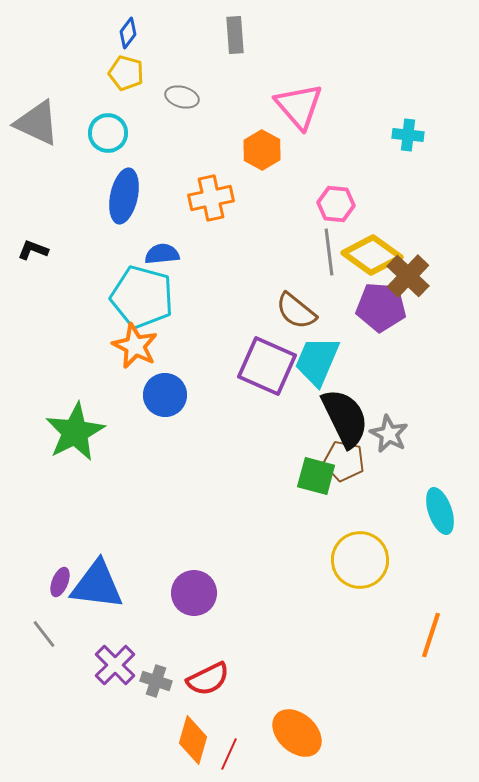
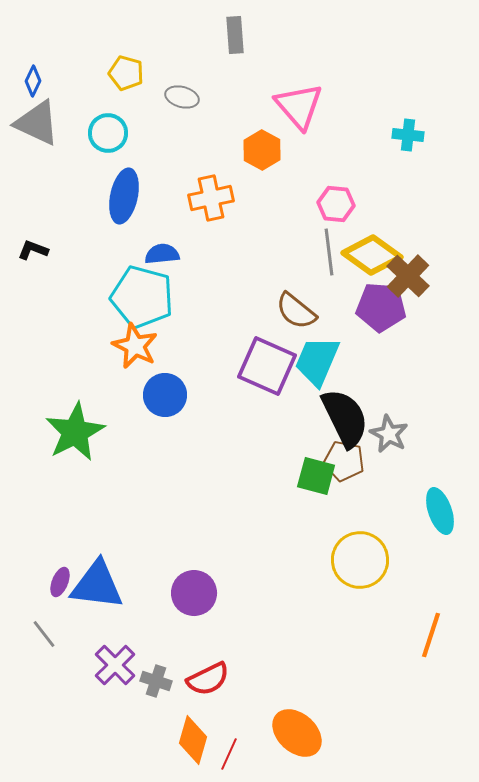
blue diamond at (128, 33): moved 95 px left, 48 px down; rotated 12 degrees counterclockwise
